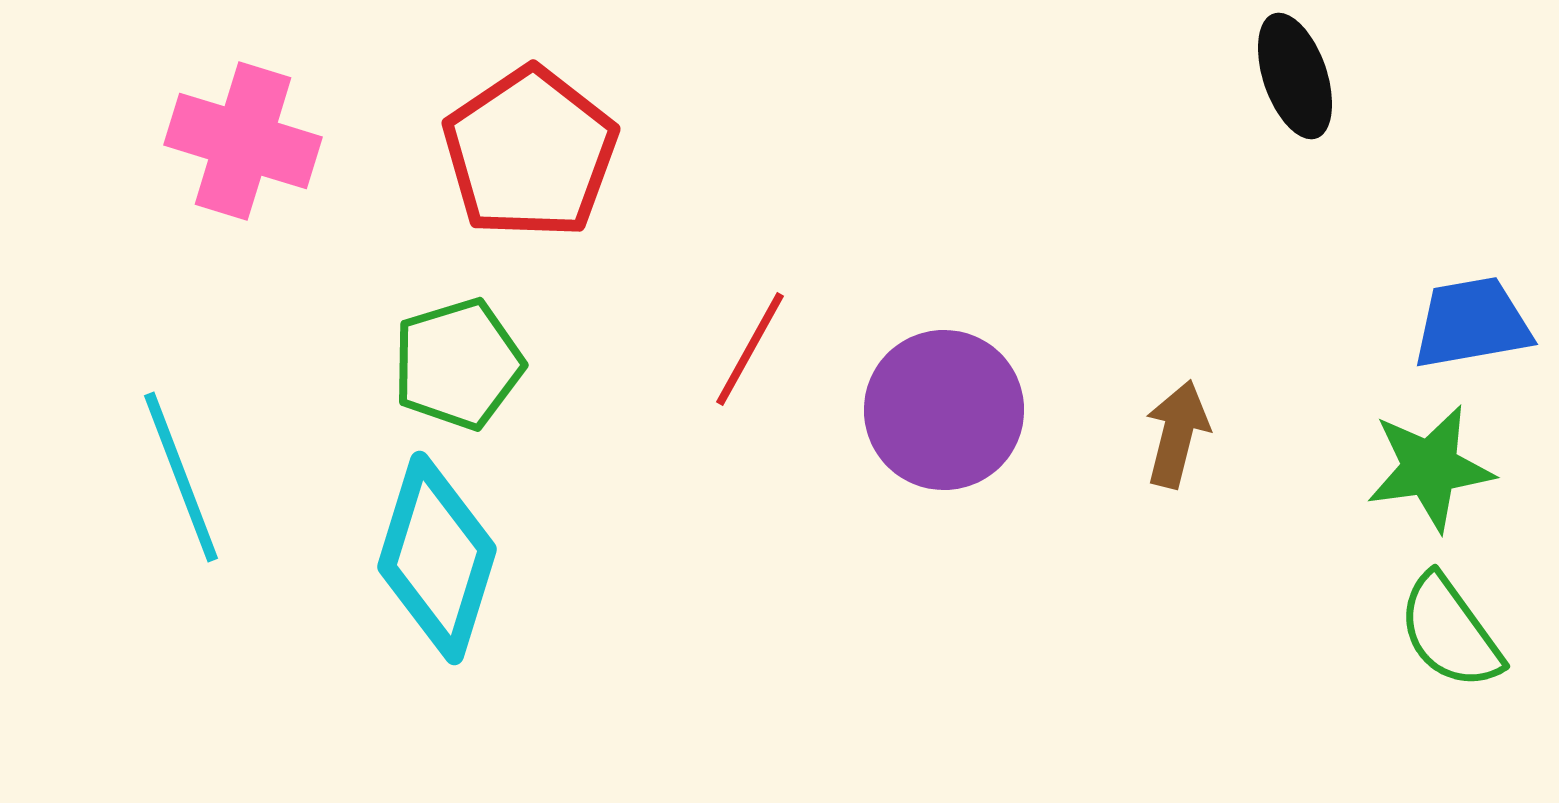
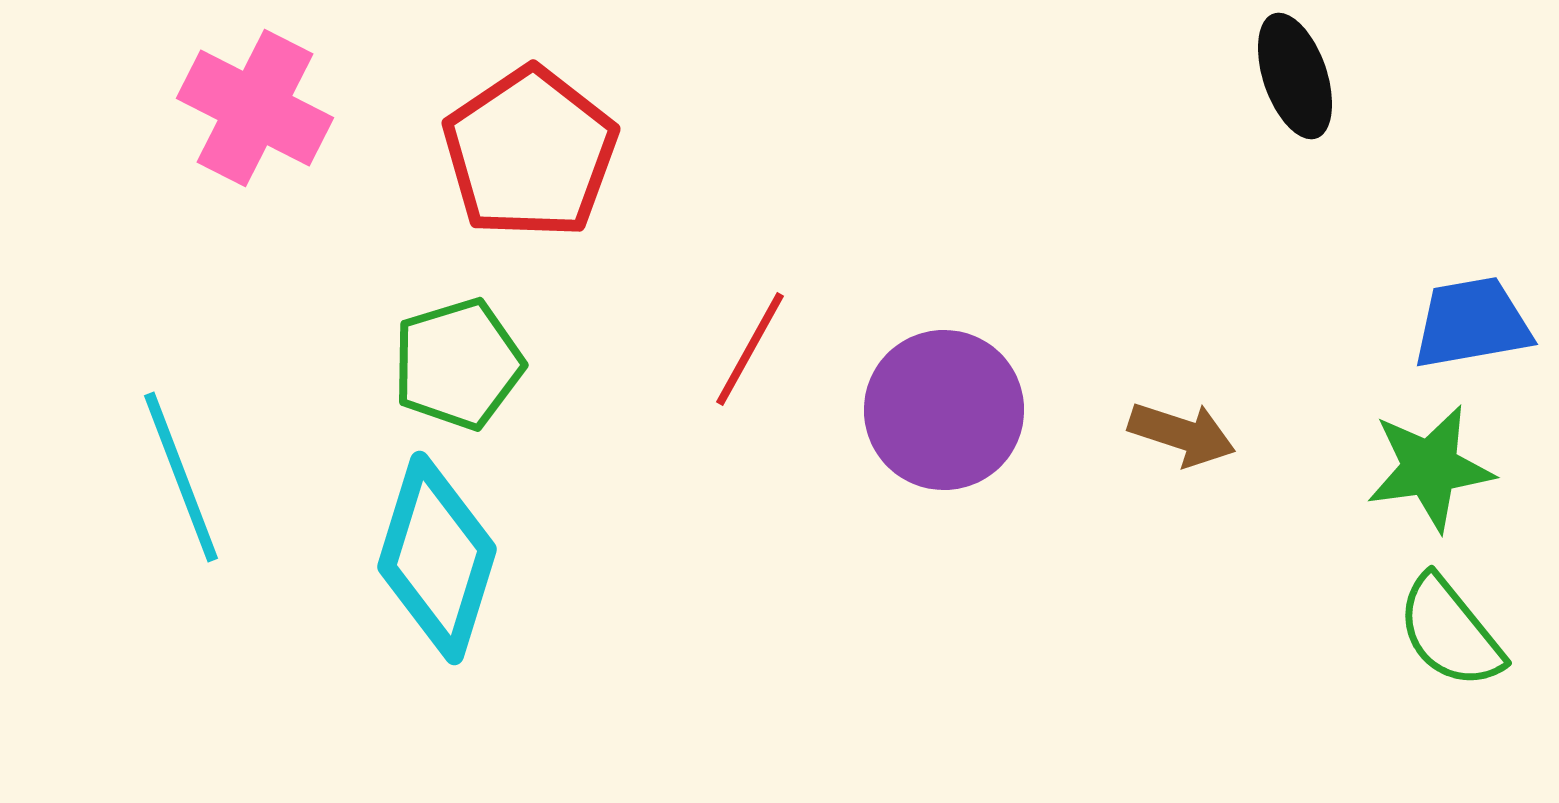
pink cross: moved 12 px right, 33 px up; rotated 10 degrees clockwise
brown arrow: moved 5 px right; rotated 94 degrees clockwise
green semicircle: rotated 3 degrees counterclockwise
